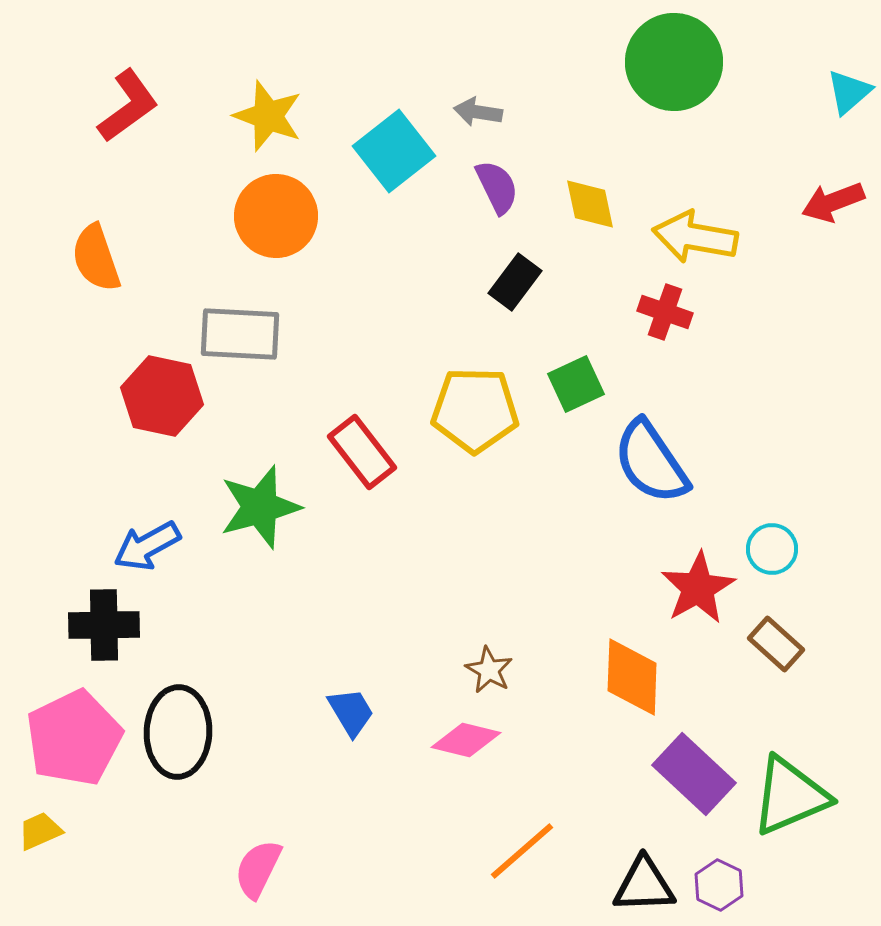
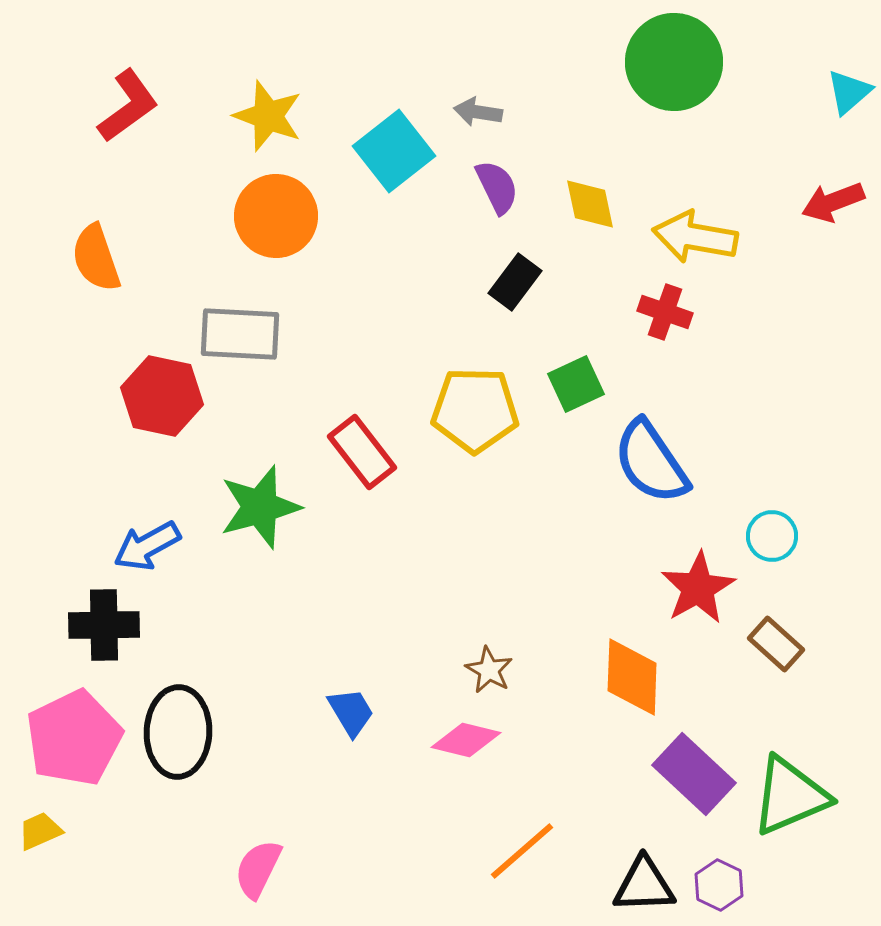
cyan circle: moved 13 px up
